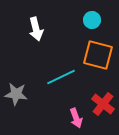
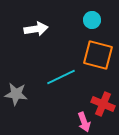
white arrow: rotated 85 degrees counterclockwise
red cross: rotated 15 degrees counterclockwise
pink arrow: moved 8 px right, 4 px down
